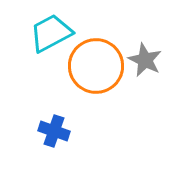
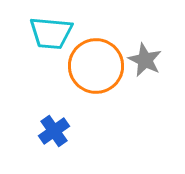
cyan trapezoid: rotated 147 degrees counterclockwise
blue cross: rotated 36 degrees clockwise
